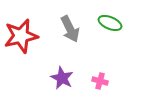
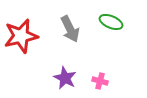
green ellipse: moved 1 px right, 1 px up
purple star: moved 3 px right
